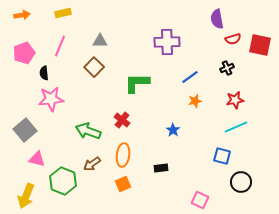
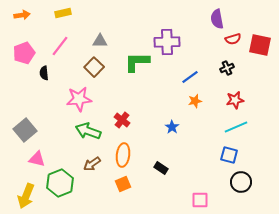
pink line: rotated 15 degrees clockwise
green L-shape: moved 21 px up
pink star: moved 28 px right
blue star: moved 1 px left, 3 px up
blue square: moved 7 px right, 1 px up
black rectangle: rotated 40 degrees clockwise
green hexagon: moved 3 px left, 2 px down; rotated 16 degrees clockwise
pink square: rotated 24 degrees counterclockwise
